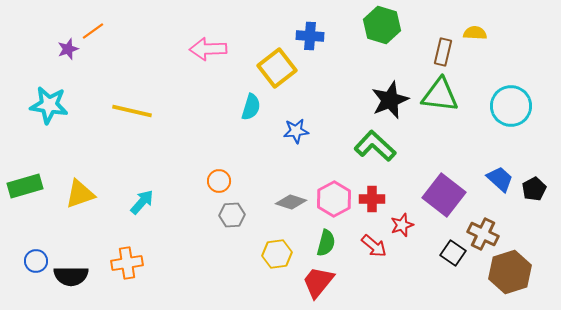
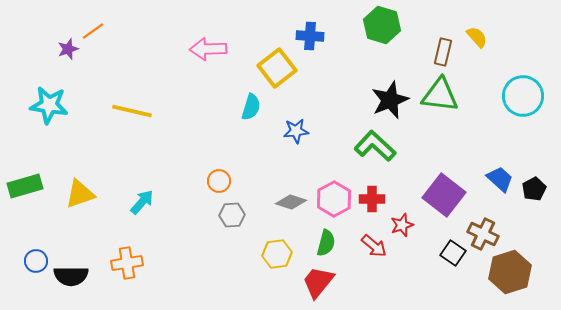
yellow semicircle: moved 2 px right, 4 px down; rotated 45 degrees clockwise
cyan circle: moved 12 px right, 10 px up
